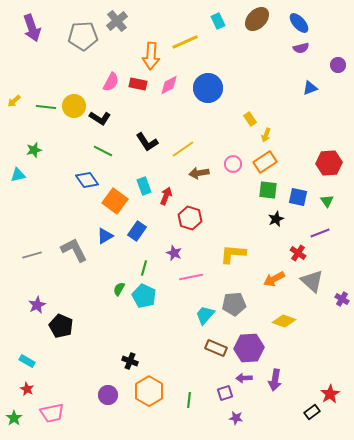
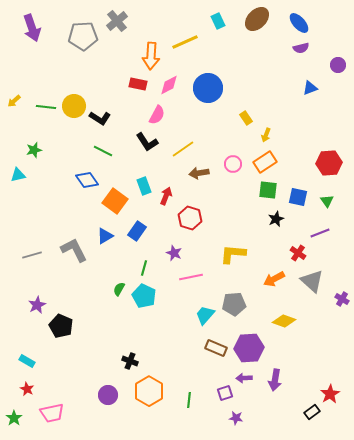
pink semicircle at (111, 82): moved 46 px right, 33 px down
yellow rectangle at (250, 119): moved 4 px left, 1 px up
